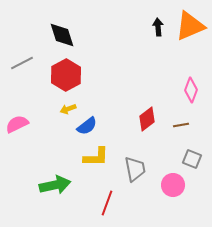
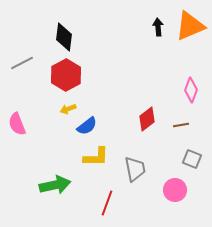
black diamond: moved 2 px right, 2 px down; rotated 24 degrees clockwise
pink semicircle: rotated 85 degrees counterclockwise
pink circle: moved 2 px right, 5 px down
